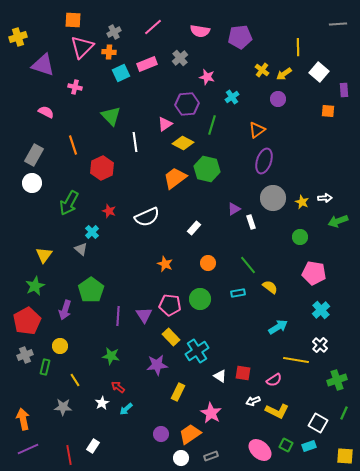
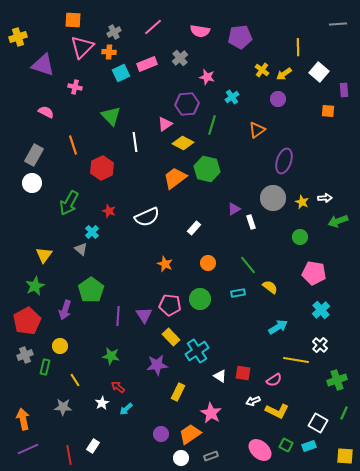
purple ellipse at (264, 161): moved 20 px right
